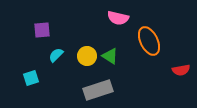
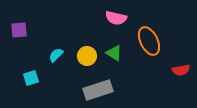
pink semicircle: moved 2 px left
purple square: moved 23 px left
green triangle: moved 4 px right, 3 px up
